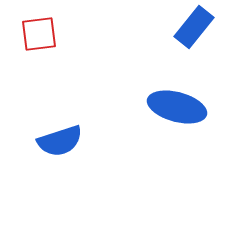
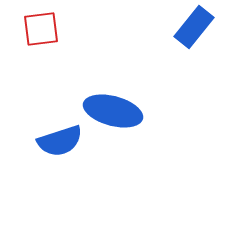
red square: moved 2 px right, 5 px up
blue ellipse: moved 64 px left, 4 px down
